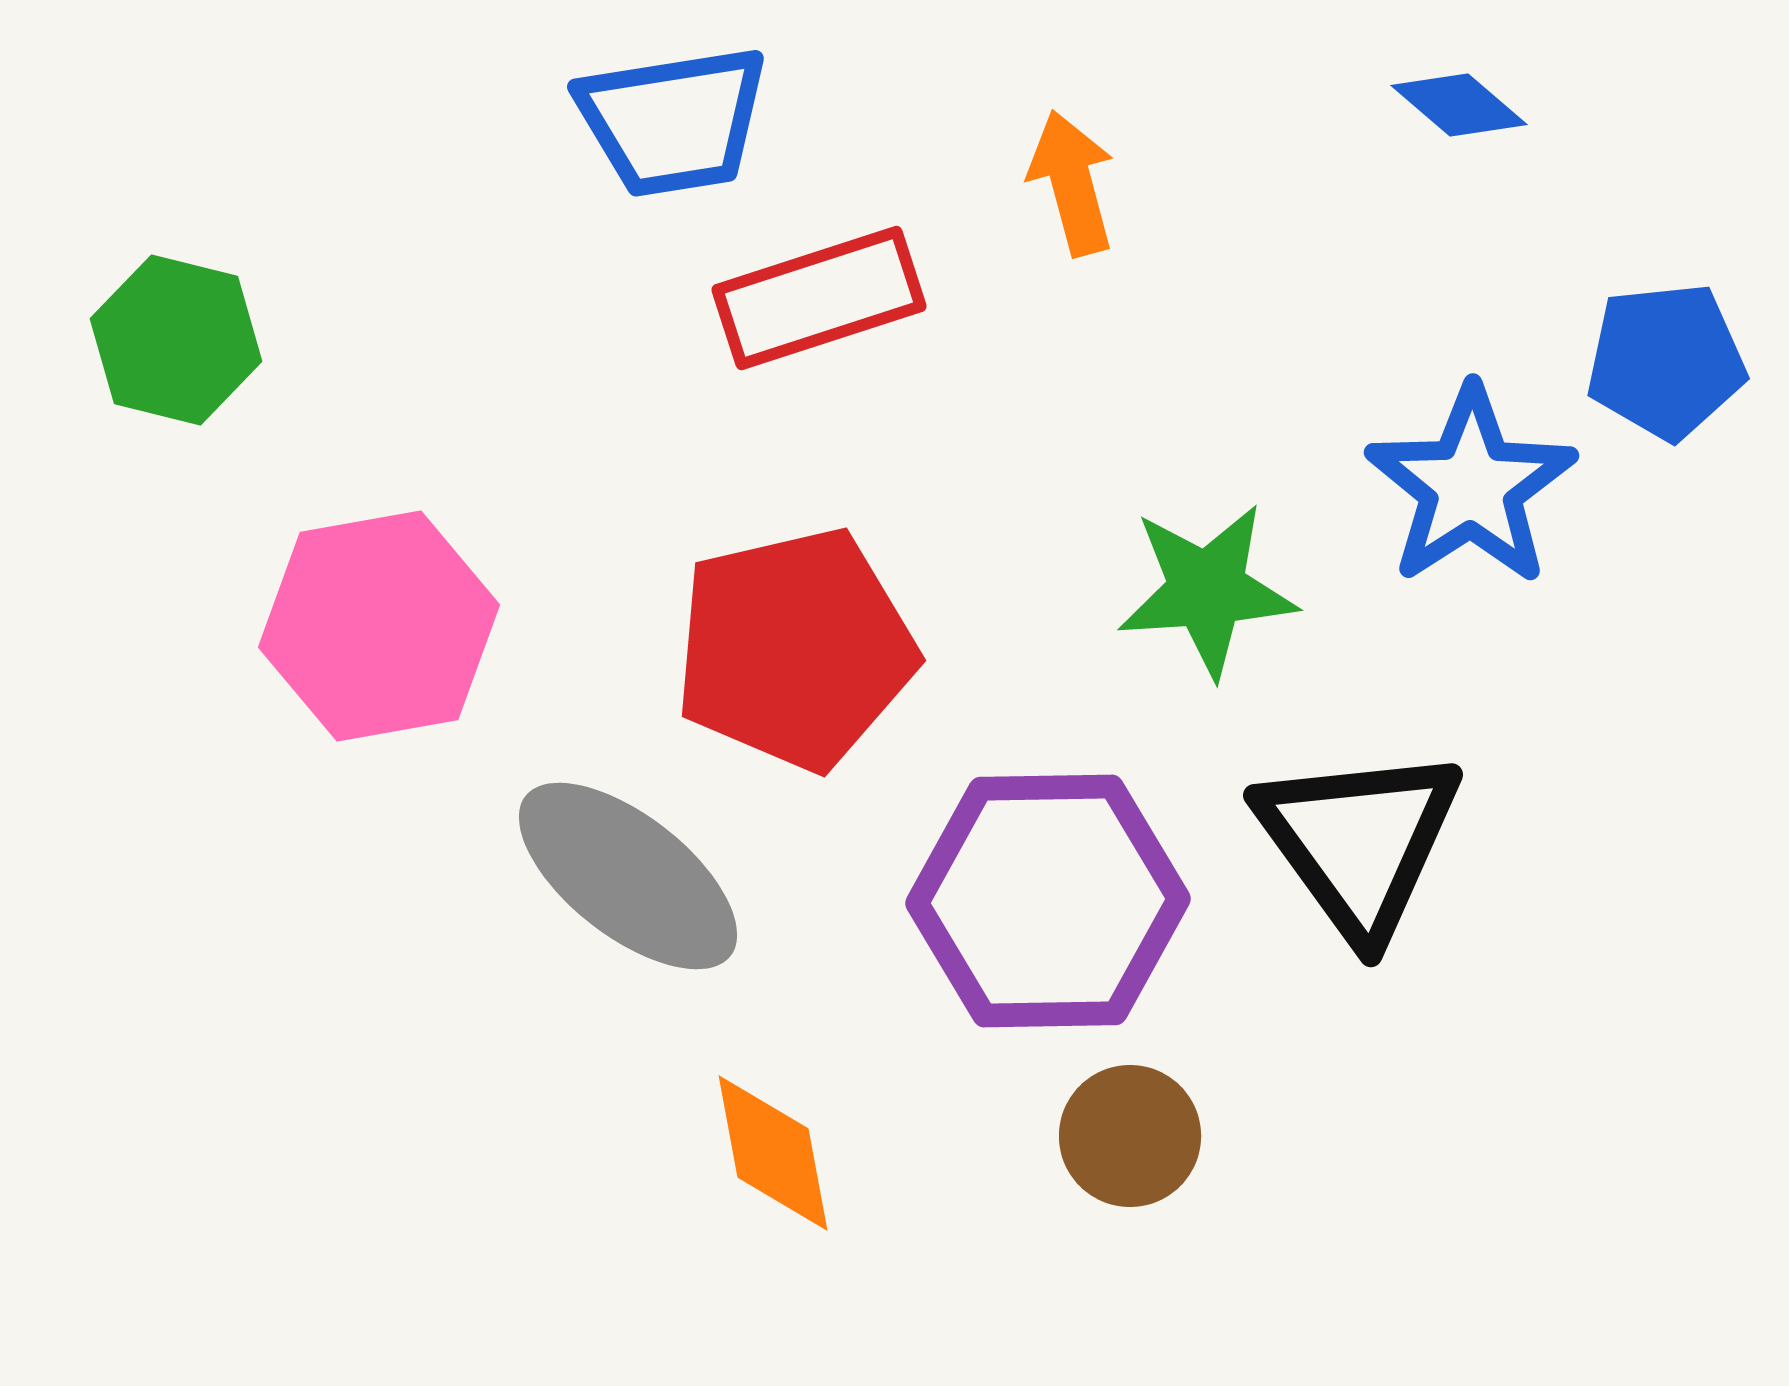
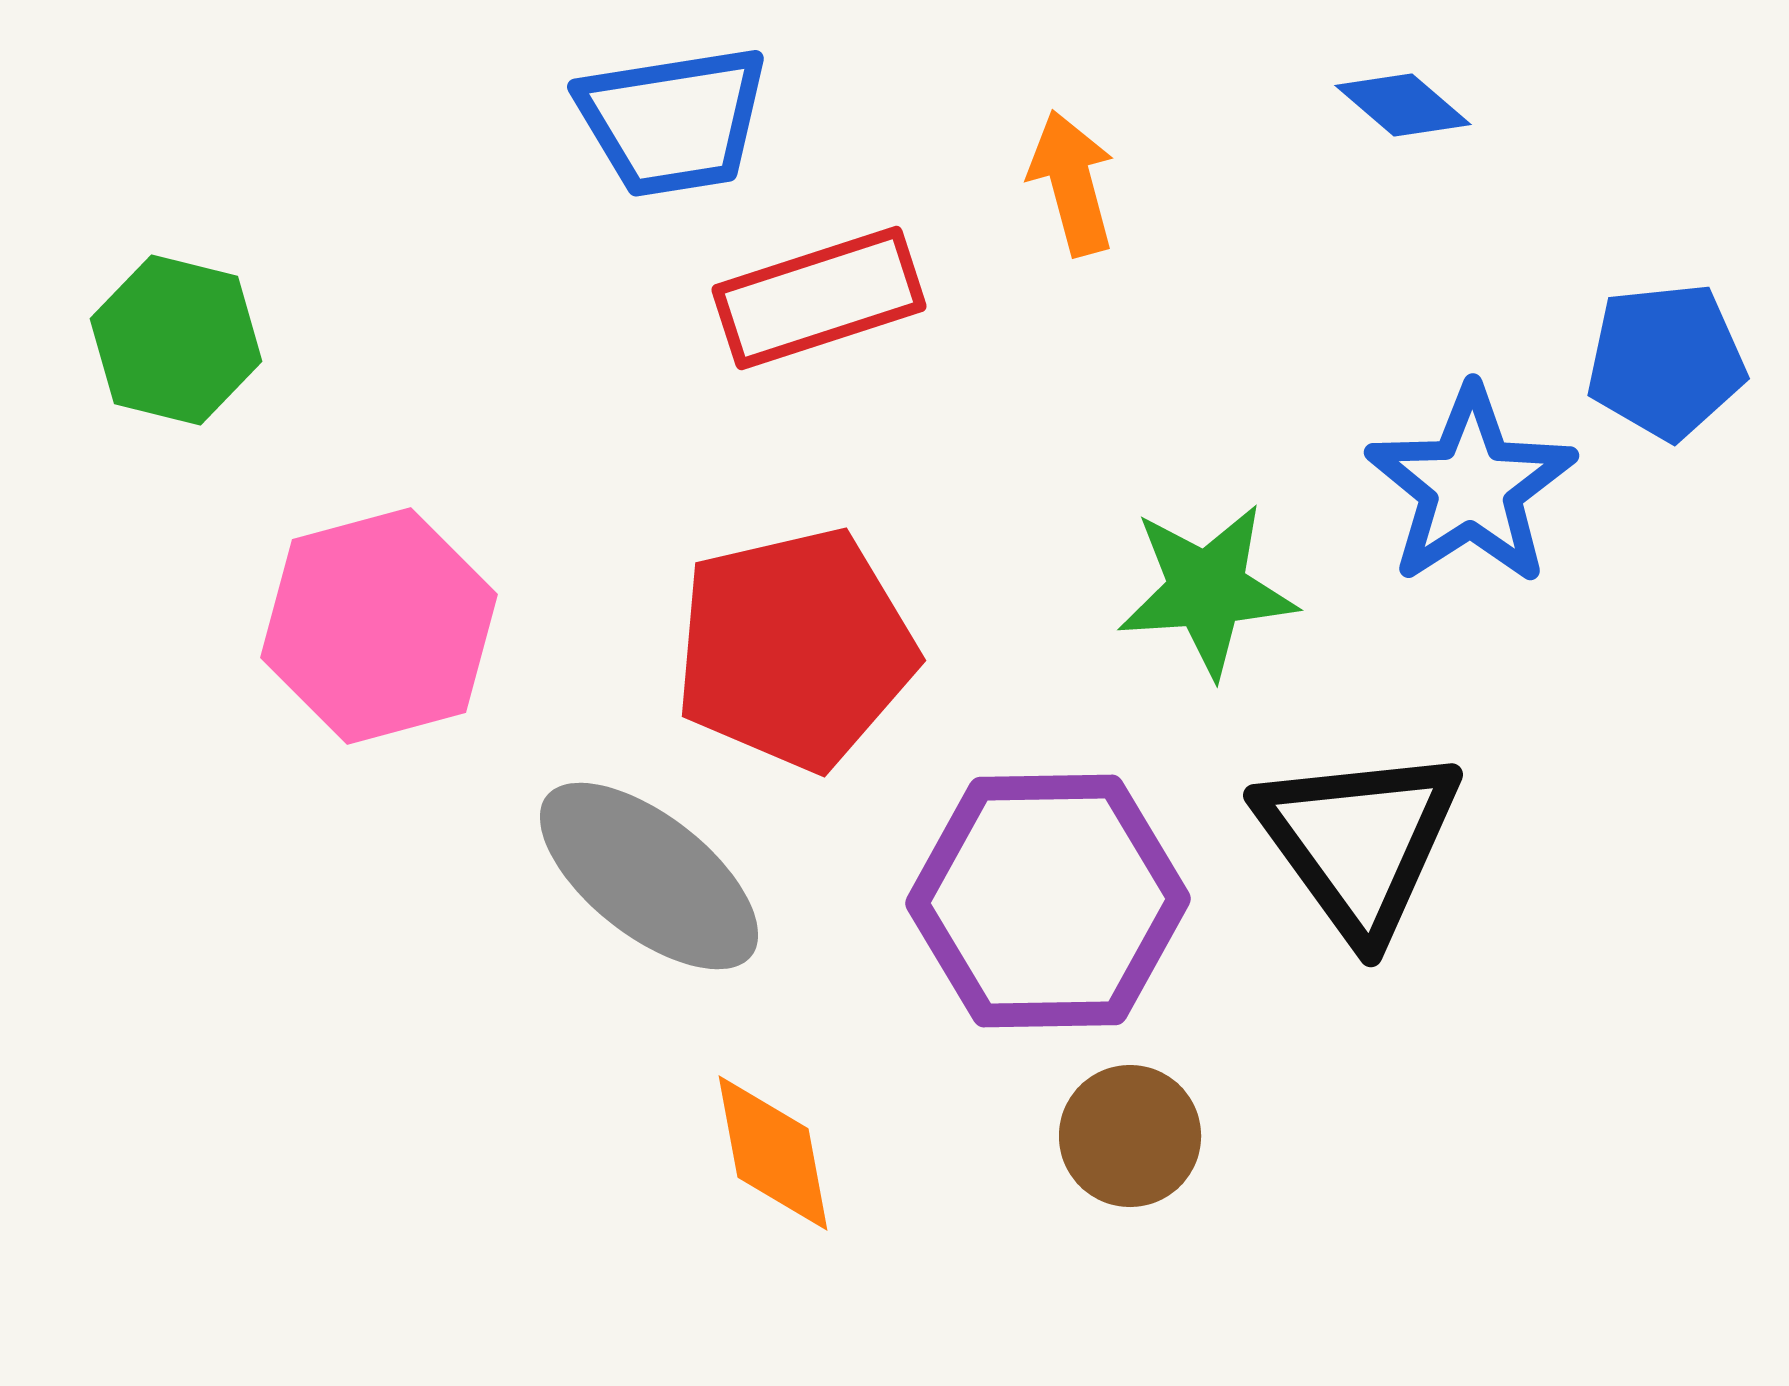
blue diamond: moved 56 px left
pink hexagon: rotated 5 degrees counterclockwise
gray ellipse: moved 21 px right
